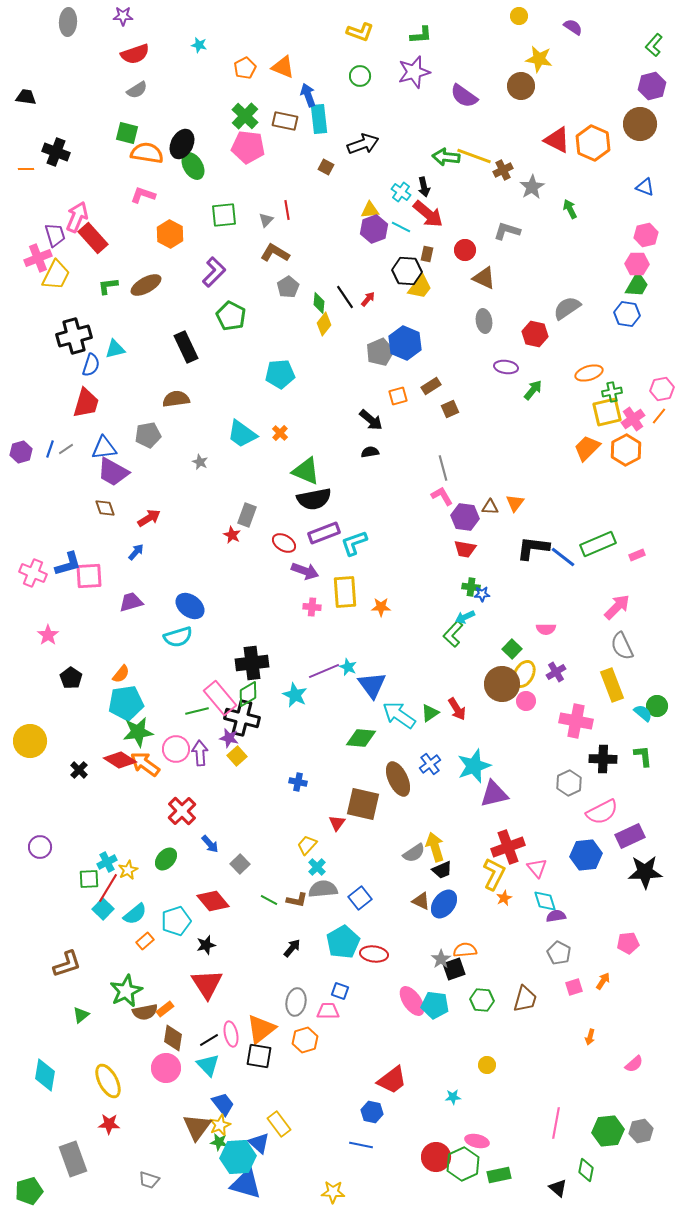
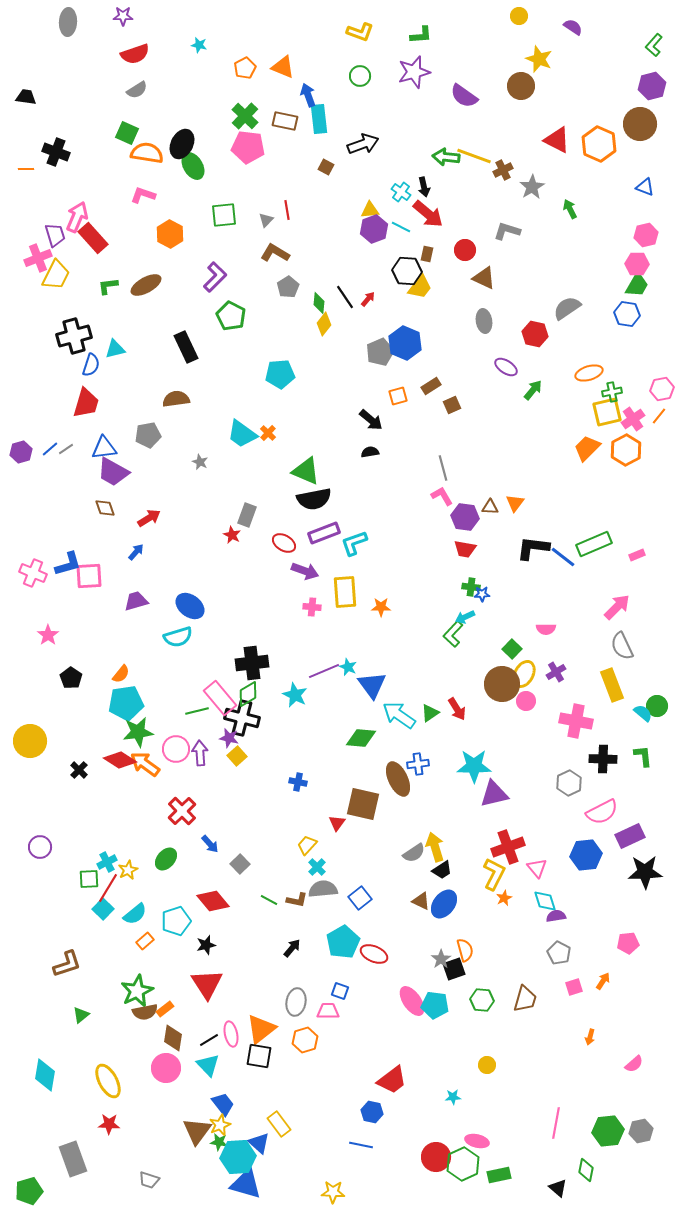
yellow star at (539, 59): rotated 12 degrees clockwise
green square at (127, 133): rotated 10 degrees clockwise
orange hexagon at (593, 143): moved 6 px right, 1 px down
purple L-shape at (214, 272): moved 1 px right, 5 px down
purple ellipse at (506, 367): rotated 25 degrees clockwise
brown square at (450, 409): moved 2 px right, 4 px up
orange cross at (280, 433): moved 12 px left
blue line at (50, 449): rotated 30 degrees clockwise
green rectangle at (598, 544): moved 4 px left
purple trapezoid at (131, 602): moved 5 px right, 1 px up
blue cross at (430, 764): moved 12 px left; rotated 30 degrees clockwise
cyan star at (474, 766): rotated 20 degrees clockwise
black trapezoid at (442, 870): rotated 10 degrees counterclockwise
orange semicircle at (465, 950): rotated 80 degrees clockwise
red ellipse at (374, 954): rotated 16 degrees clockwise
green star at (126, 991): moved 11 px right
brown triangle at (197, 1127): moved 4 px down
